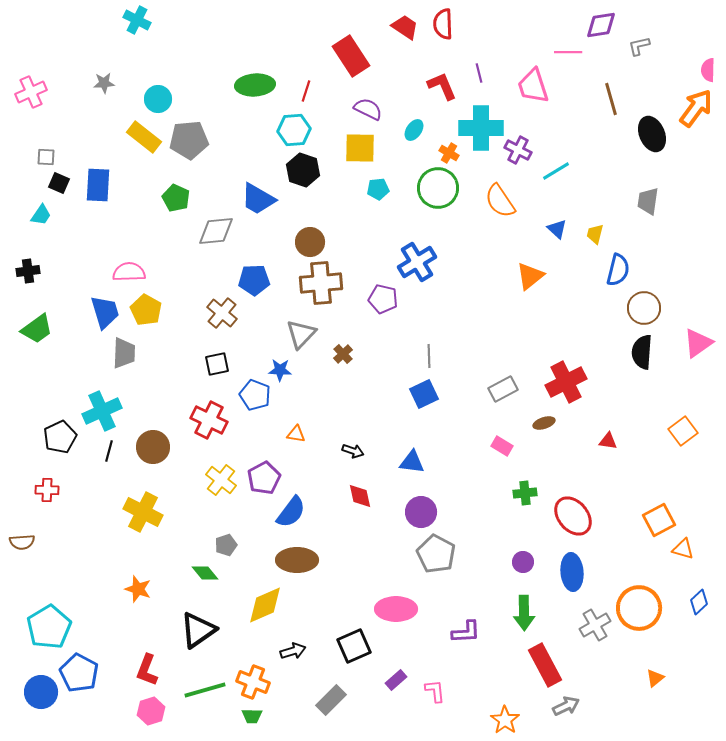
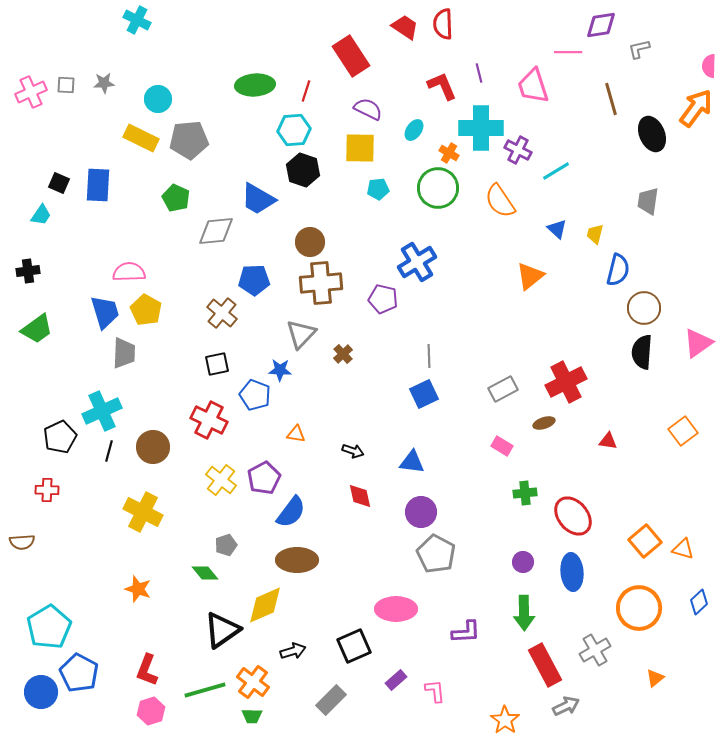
gray L-shape at (639, 46): moved 3 px down
pink semicircle at (708, 70): moved 1 px right, 4 px up
yellow rectangle at (144, 137): moved 3 px left, 1 px down; rotated 12 degrees counterclockwise
gray square at (46, 157): moved 20 px right, 72 px up
orange square at (659, 520): moved 14 px left, 21 px down; rotated 12 degrees counterclockwise
gray cross at (595, 625): moved 25 px down
black triangle at (198, 630): moved 24 px right
orange cross at (253, 682): rotated 16 degrees clockwise
